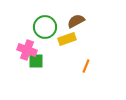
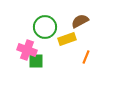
brown semicircle: moved 4 px right
orange line: moved 9 px up
